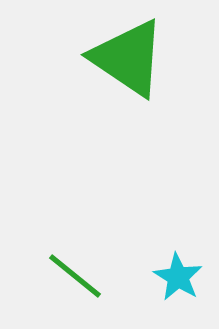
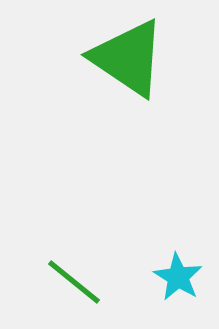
green line: moved 1 px left, 6 px down
